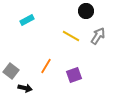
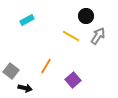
black circle: moved 5 px down
purple square: moved 1 px left, 5 px down; rotated 21 degrees counterclockwise
